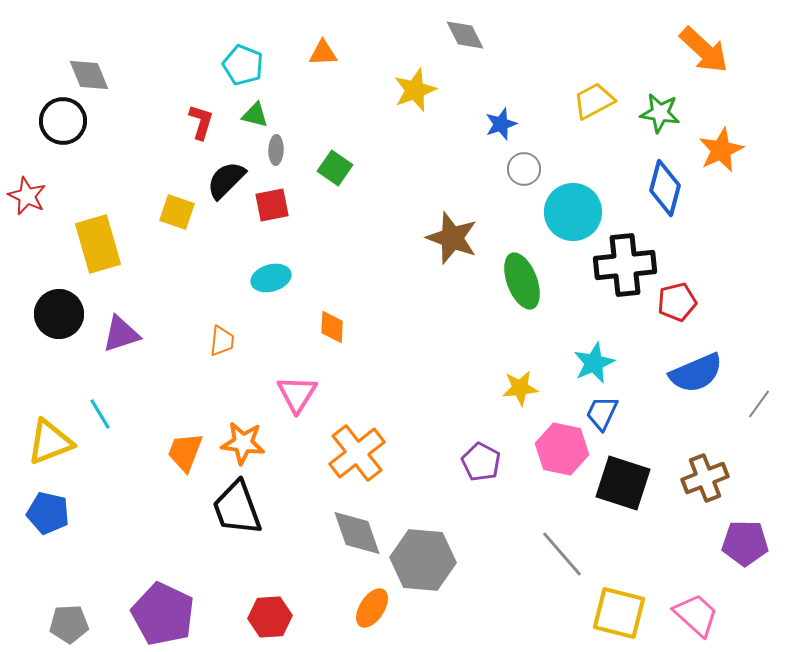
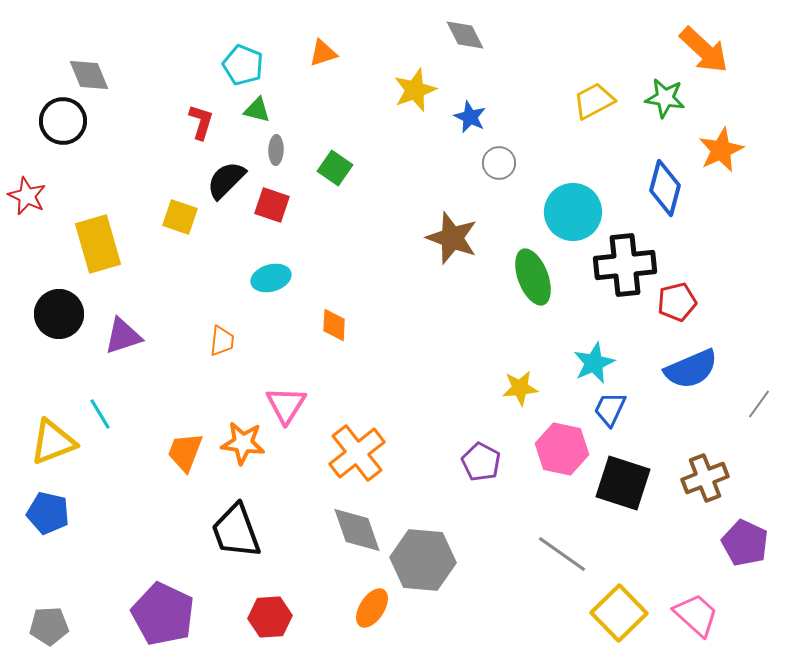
orange triangle at (323, 53): rotated 16 degrees counterclockwise
green star at (660, 113): moved 5 px right, 15 px up
green triangle at (255, 115): moved 2 px right, 5 px up
blue star at (501, 124): moved 31 px left, 7 px up; rotated 28 degrees counterclockwise
gray circle at (524, 169): moved 25 px left, 6 px up
red square at (272, 205): rotated 30 degrees clockwise
yellow square at (177, 212): moved 3 px right, 5 px down
green ellipse at (522, 281): moved 11 px right, 4 px up
orange diamond at (332, 327): moved 2 px right, 2 px up
purple triangle at (121, 334): moved 2 px right, 2 px down
blue semicircle at (696, 373): moved 5 px left, 4 px up
pink triangle at (297, 394): moved 11 px left, 11 px down
blue trapezoid at (602, 413): moved 8 px right, 4 px up
yellow triangle at (50, 442): moved 3 px right
black trapezoid at (237, 508): moved 1 px left, 23 px down
gray diamond at (357, 533): moved 3 px up
purple pentagon at (745, 543): rotated 24 degrees clockwise
gray line at (562, 554): rotated 14 degrees counterclockwise
yellow square at (619, 613): rotated 32 degrees clockwise
gray pentagon at (69, 624): moved 20 px left, 2 px down
